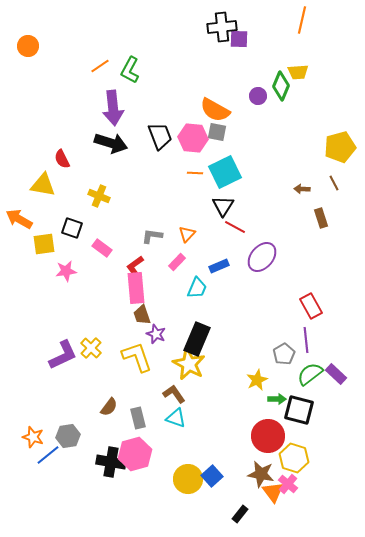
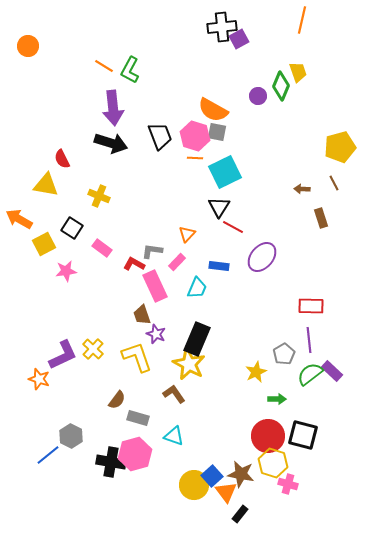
purple square at (239, 39): rotated 30 degrees counterclockwise
orange line at (100, 66): moved 4 px right; rotated 66 degrees clockwise
yellow trapezoid at (298, 72): rotated 105 degrees counterclockwise
orange semicircle at (215, 110): moved 2 px left
pink hexagon at (193, 138): moved 2 px right, 2 px up; rotated 12 degrees clockwise
orange line at (195, 173): moved 15 px up
yellow triangle at (43, 185): moved 3 px right
black triangle at (223, 206): moved 4 px left, 1 px down
red line at (235, 227): moved 2 px left
black square at (72, 228): rotated 15 degrees clockwise
gray L-shape at (152, 236): moved 15 px down
yellow square at (44, 244): rotated 20 degrees counterclockwise
red L-shape at (135, 266): moved 1 px left, 2 px up; rotated 65 degrees clockwise
blue rectangle at (219, 266): rotated 30 degrees clockwise
pink rectangle at (136, 288): moved 19 px right, 2 px up; rotated 20 degrees counterclockwise
red rectangle at (311, 306): rotated 60 degrees counterclockwise
purple line at (306, 340): moved 3 px right
yellow cross at (91, 348): moved 2 px right, 1 px down
purple rectangle at (336, 374): moved 4 px left, 3 px up
yellow star at (257, 380): moved 1 px left, 8 px up
brown semicircle at (109, 407): moved 8 px right, 7 px up
black square at (299, 410): moved 4 px right, 25 px down
gray rectangle at (138, 418): rotated 60 degrees counterclockwise
cyan triangle at (176, 418): moved 2 px left, 18 px down
gray hexagon at (68, 436): moved 3 px right; rotated 25 degrees counterclockwise
orange star at (33, 437): moved 6 px right, 58 px up
yellow hexagon at (294, 458): moved 21 px left, 5 px down
brown star at (261, 474): moved 20 px left
yellow circle at (188, 479): moved 6 px right, 6 px down
pink cross at (288, 484): rotated 24 degrees counterclockwise
orange triangle at (273, 492): moved 47 px left
